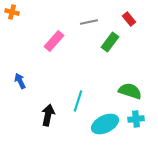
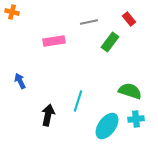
pink rectangle: rotated 40 degrees clockwise
cyan ellipse: moved 2 px right, 2 px down; rotated 28 degrees counterclockwise
